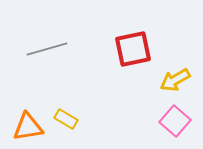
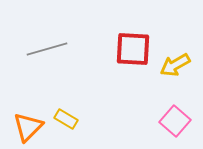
red square: rotated 15 degrees clockwise
yellow arrow: moved 15 px up
orange triangle: rotated 36 degrees counterclockwise
